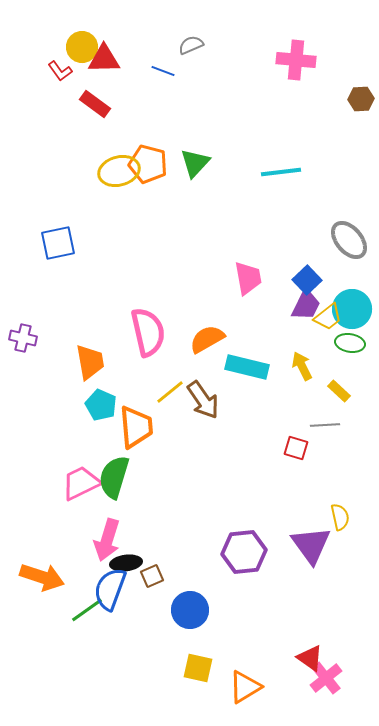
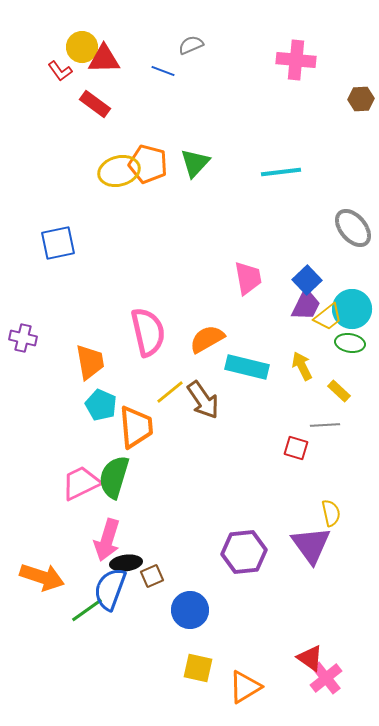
gray ellipse at (349, 240): moved 4 px right, 12 px up
yellow semicircle at (340, 517): moved 9 px left, 4 px up
